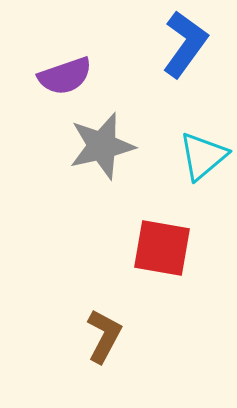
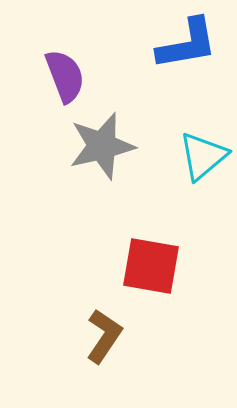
blue L-shape: moved 2 px right; rotated 44 degrees clockwise
purple semicircle: rotated 92 degrees counterclockwise
red square: moved 11 px left, 18 px down
brown L-shape: rotated 6 degrees clockwise
